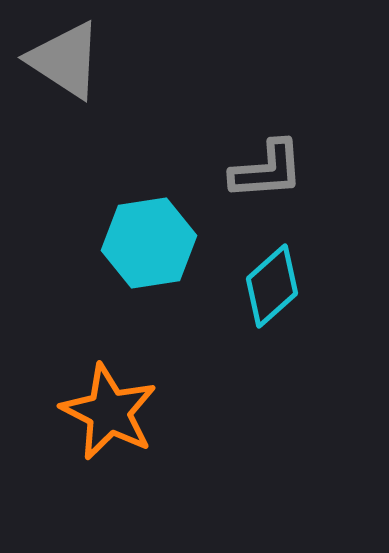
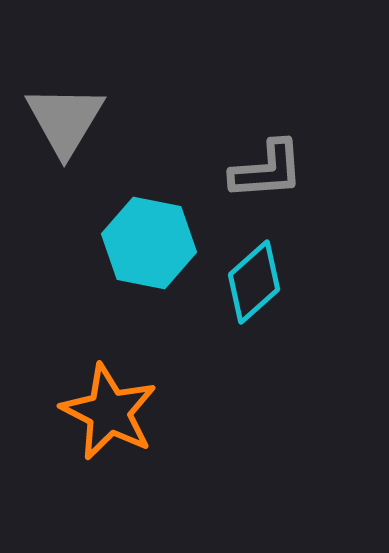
gray triangle: moved 60 px down; rotated 28 degrees clockwise
cyan hexagon: rotated 20 degrees clockwise
cyan diamond: moved 18 px left, 4 px up
